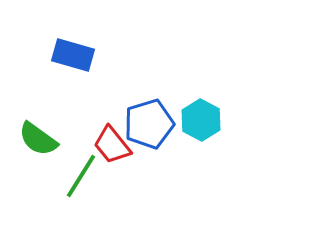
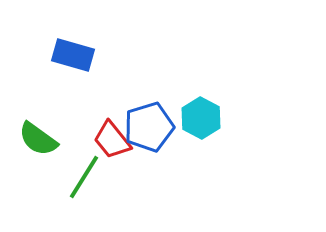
cyan hexagon: moved 2 px up
blue pentagon: moved 3 px down
red trapezoid: moved 5 px up
green line: moved 3 px right, 1 px down
